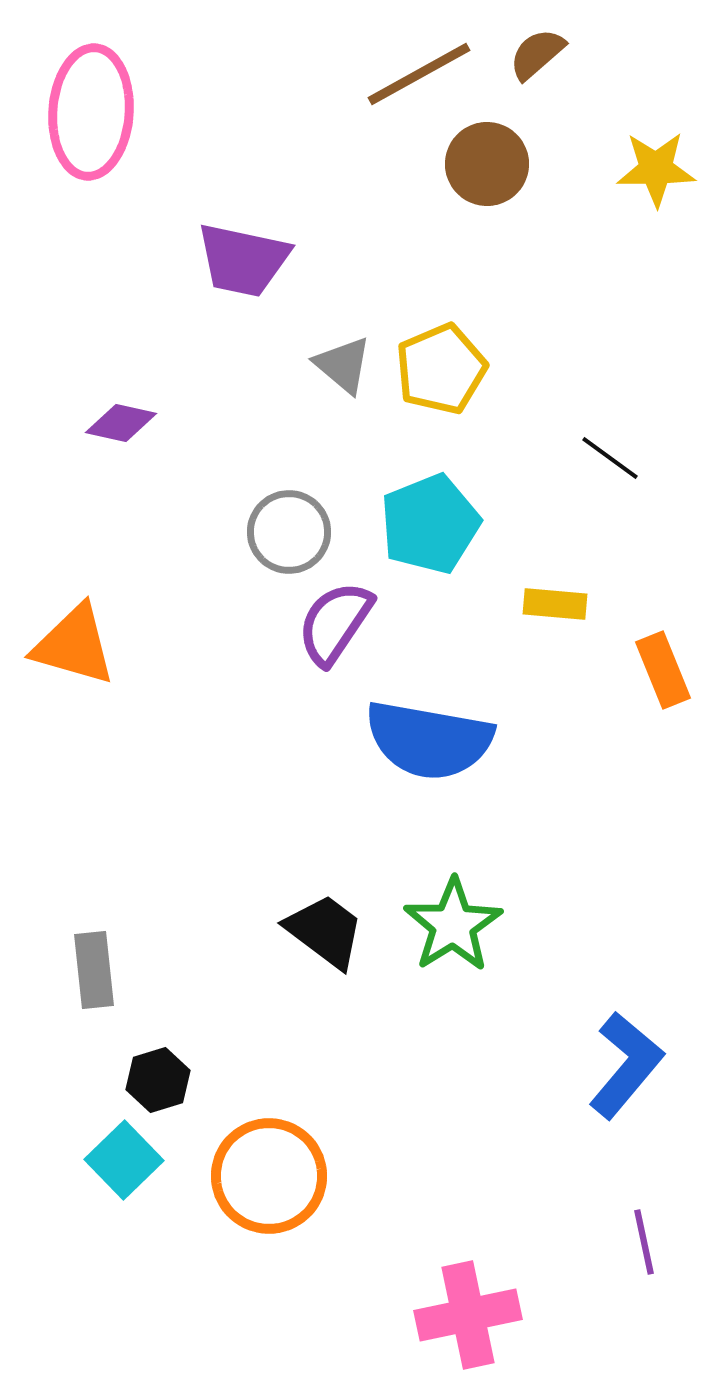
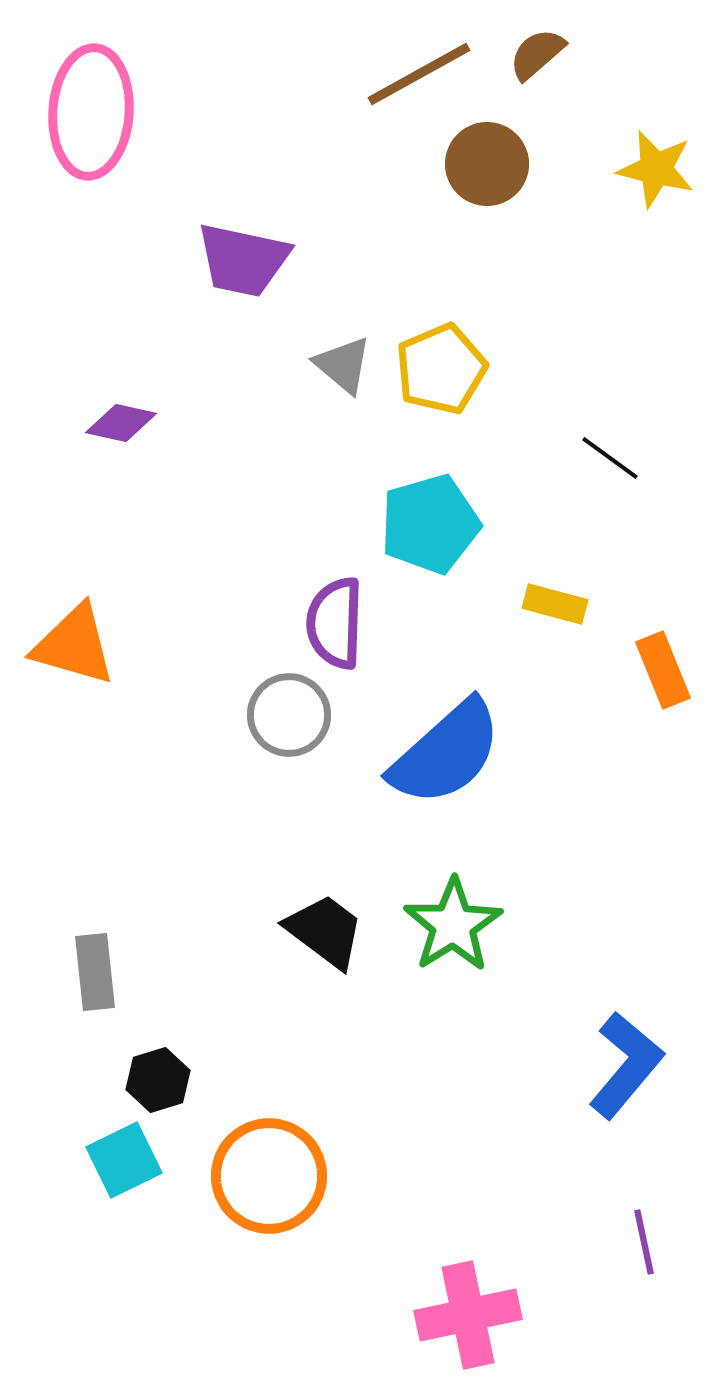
yellow star: rotated 14 degrees clockwise
cyan pentagon: rotated 6 degrees clockwise
gray circle: moved 183 px down
yellow rectangle: rotated 10 degrees clockwise
purple semicircle: rotated 32 degrees counterclockwise
blue semicircle: moved 17 px right, 13 px down; rotated 52 degrees counterclockwise
gray rectangle: moved 1 px right, 2 px down
cyan square: rotated 18 degrees clockwise
